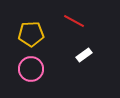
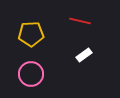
red line: moved 6 px right; rotated 15 degrees counterclockwise
pink circle: moved 5 px down
